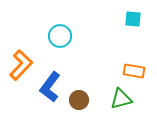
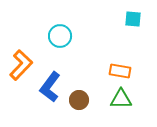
orange rectangle: moved 14 px left
green triangle: rotated 15 degrees clockwise
